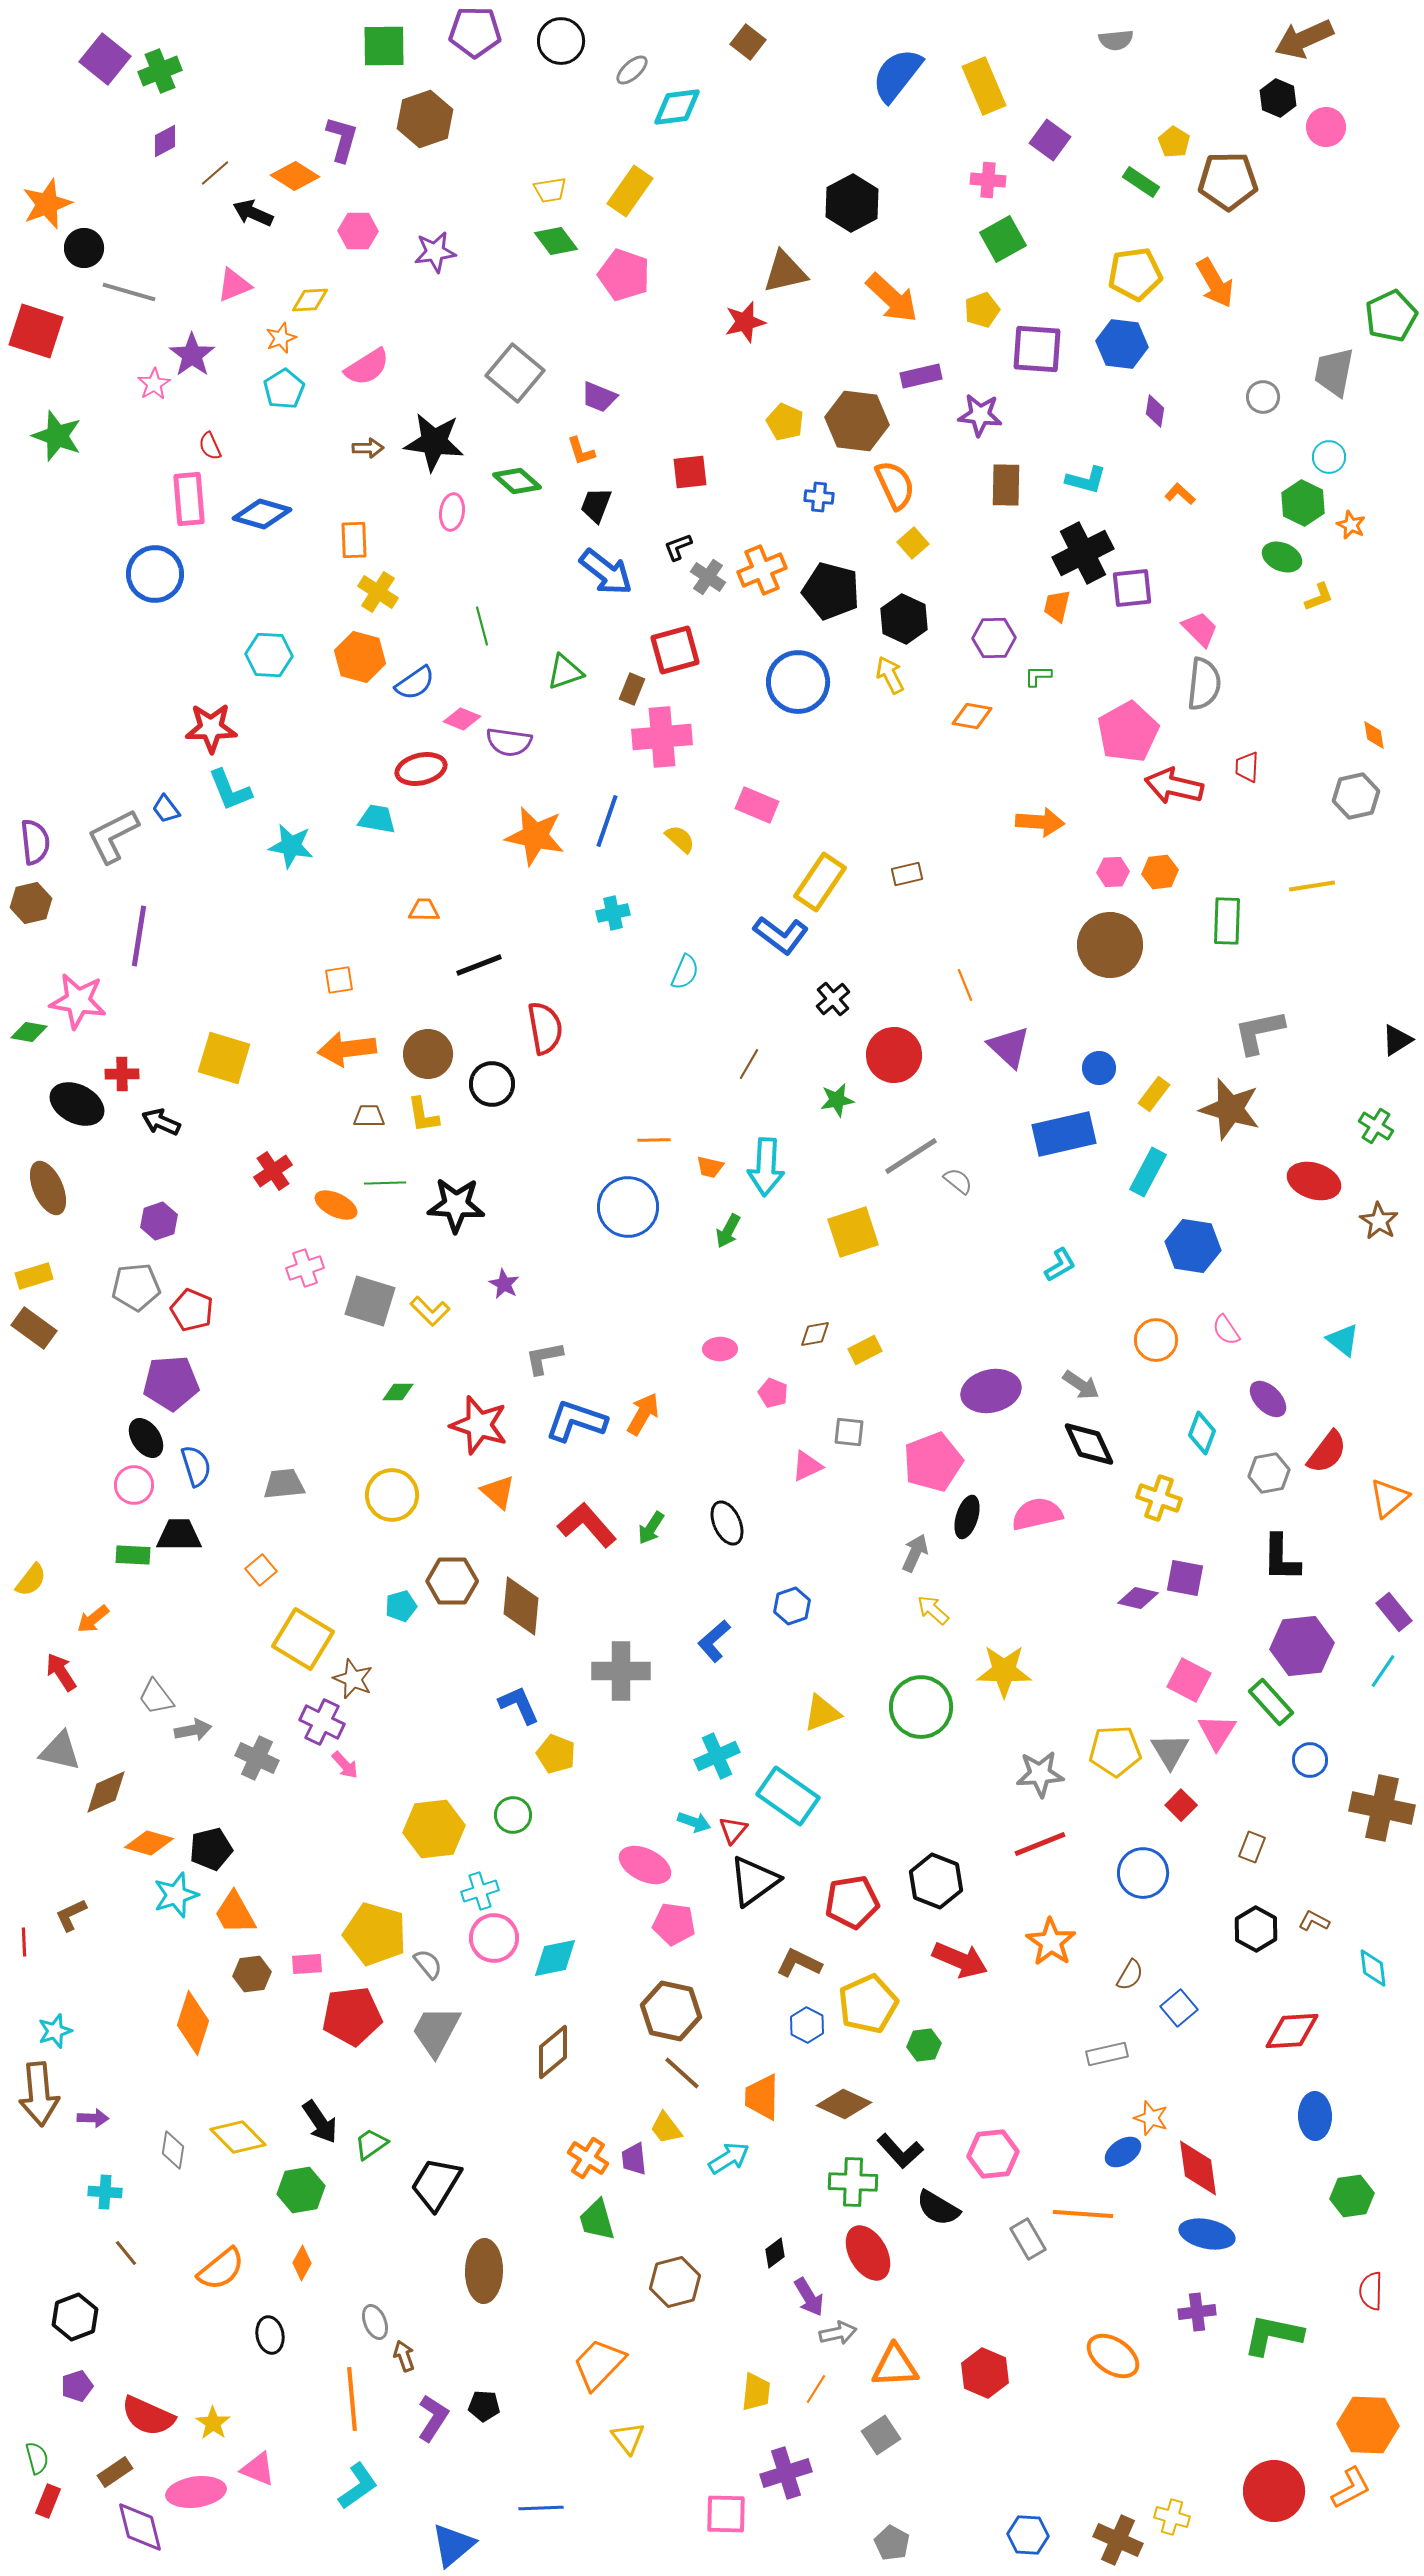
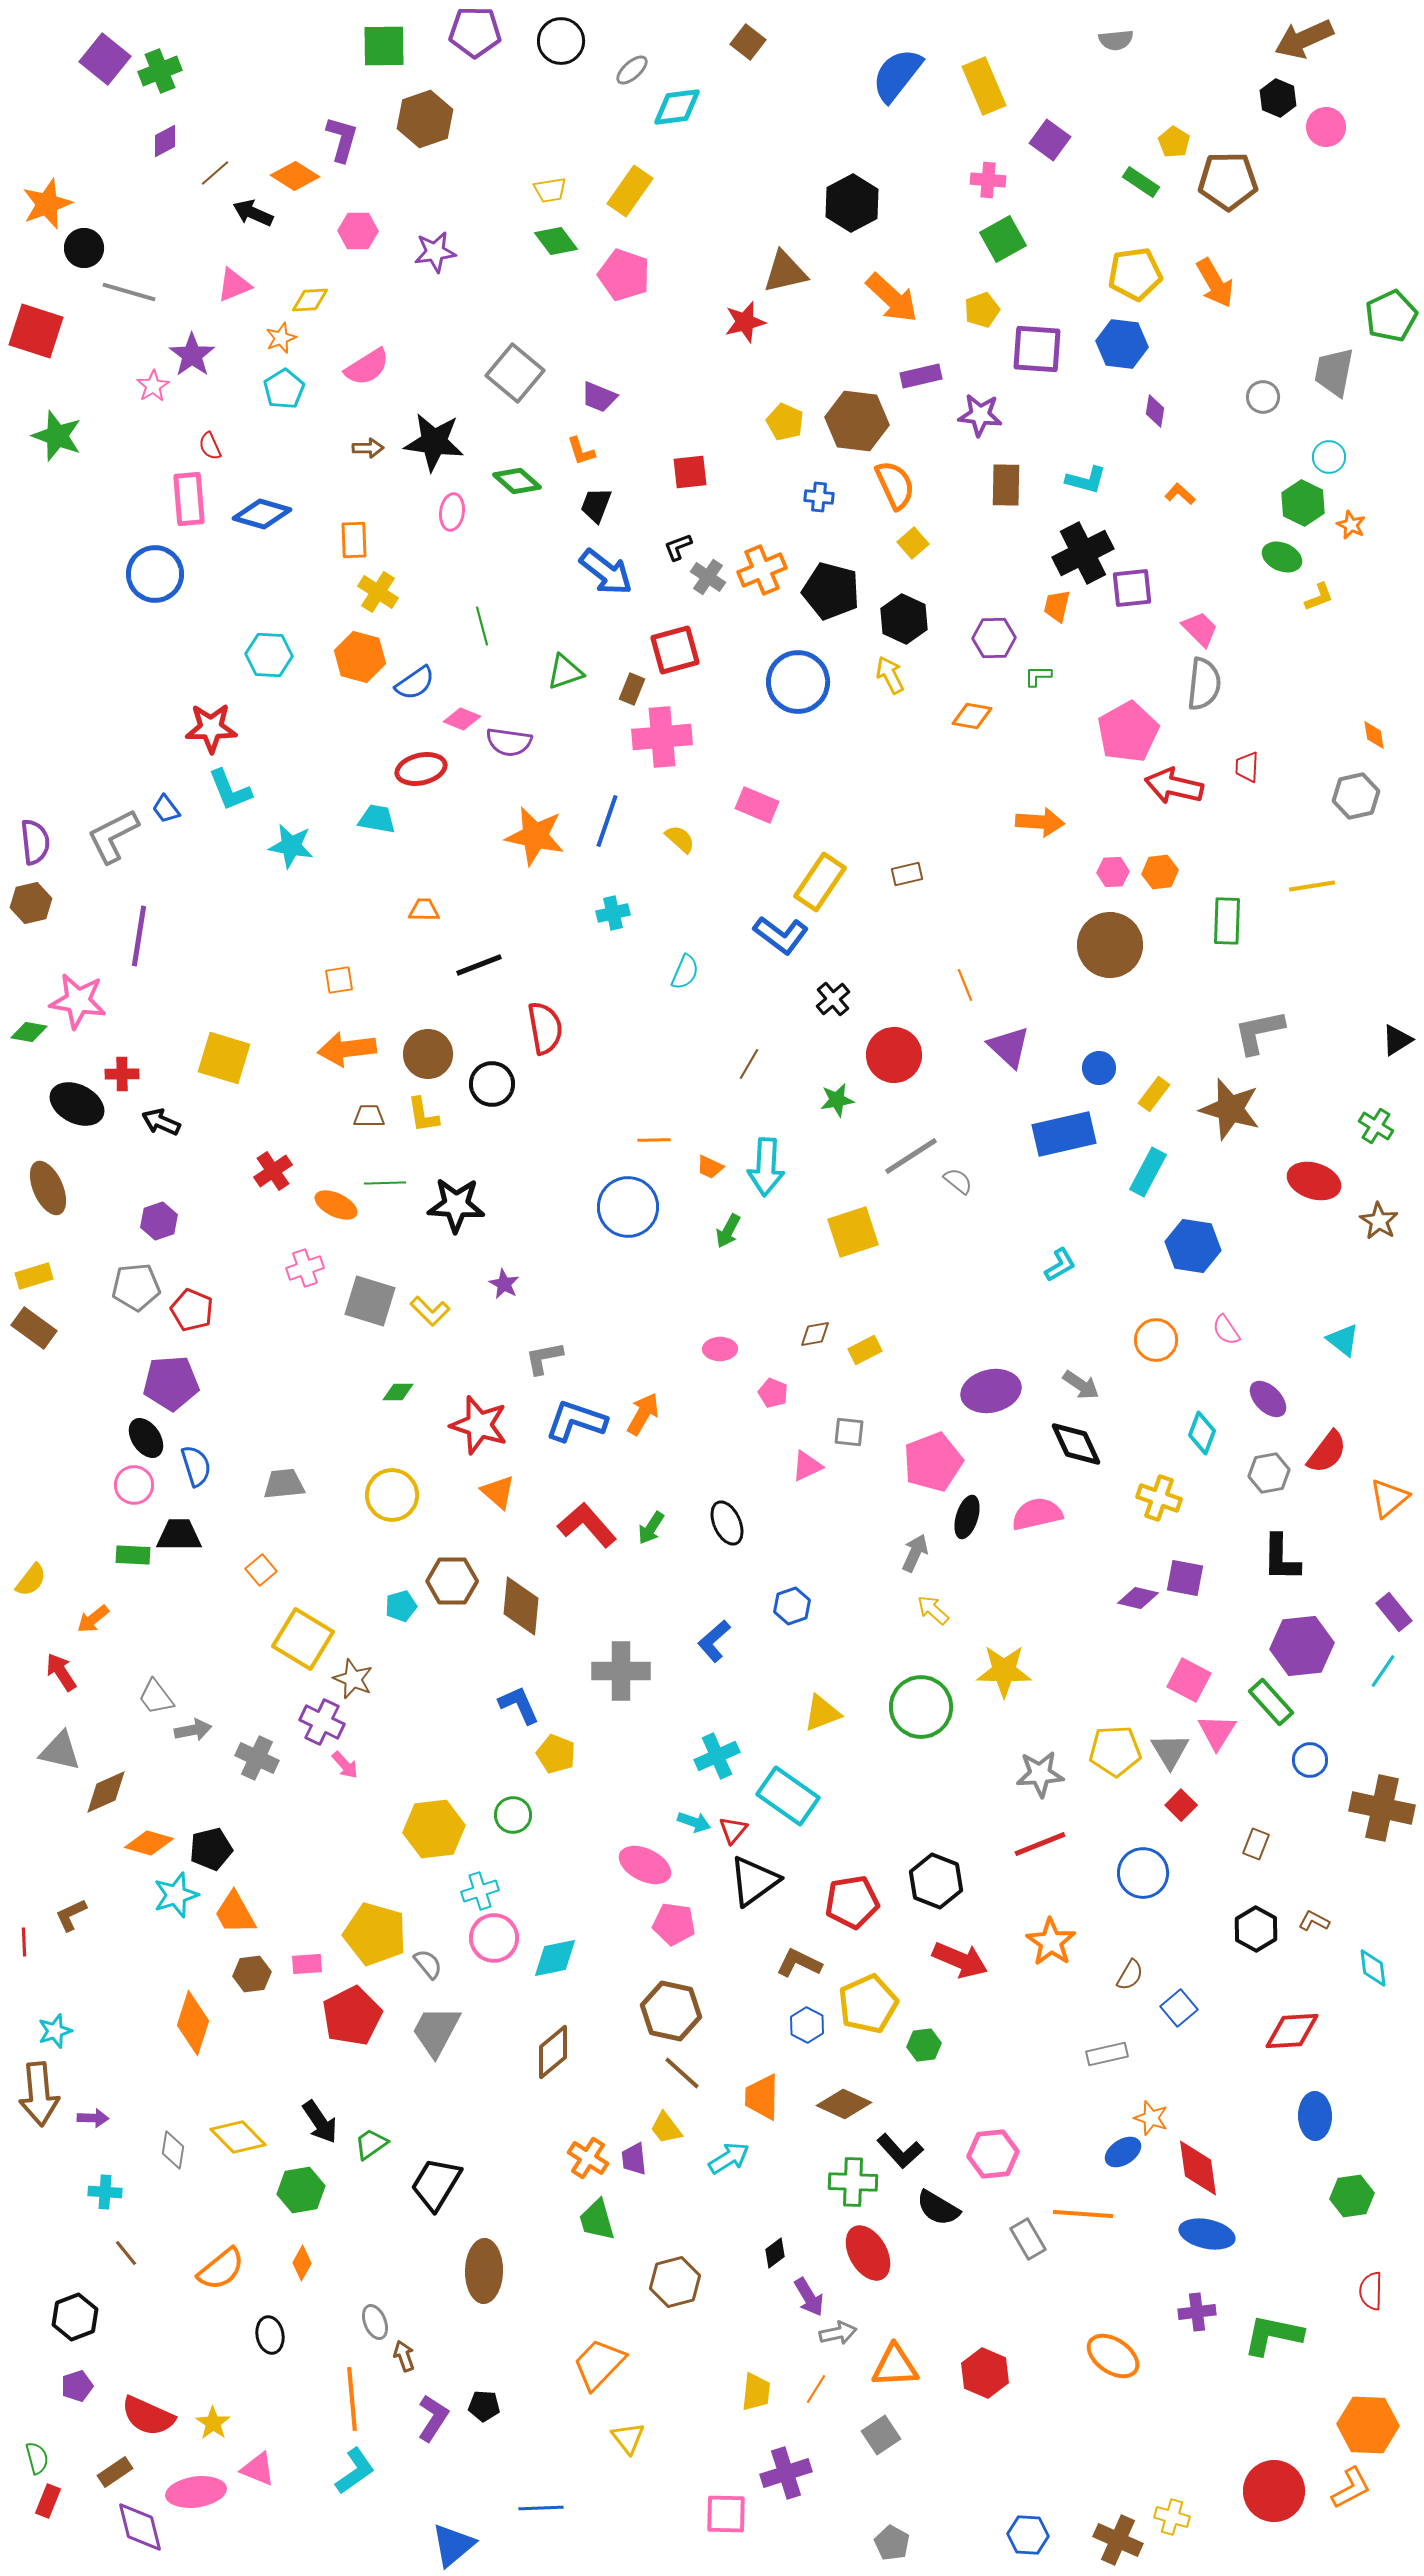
pink star at (154, 384): moved 1 px left, 2 px down
orange trapezoid at (710, 1167): rotated 12 degrees clockwise
black diamond at (1089, 1444): moved 13 px left
brown rectangle at (1252, 1847): moved 4 px right, 3 px up
red pentagon at (352, 2016): rotated 20 degrees counterclockwise
cyan L-shape at (358, 2486): moved 3 px left, 15 px up
